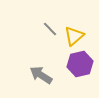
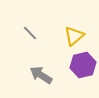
gray line: moved 20 px left, 4 px down
purple hexagon: moved 3 px right, 1 px down
